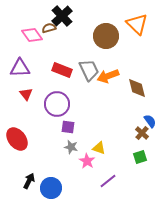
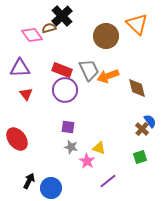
purple circle: moved 8 px right, 14 px up
brown cross: moved 4 px up
